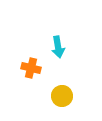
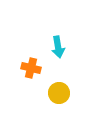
yellow circle: moved 3 px left, 3 px up
